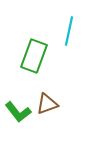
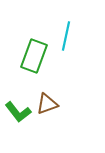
cyan line: moved 3 px left, 5 px down
